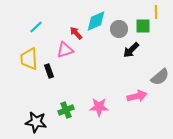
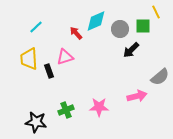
yellow line: rotated 24 degrees counterclockwise
gray circle: moved 1 px right
pink triangle: moved 7 px down
